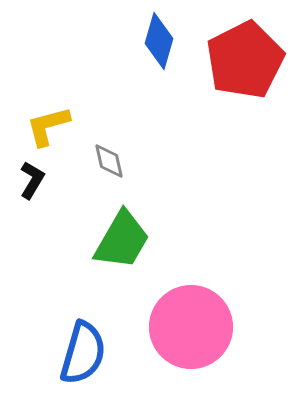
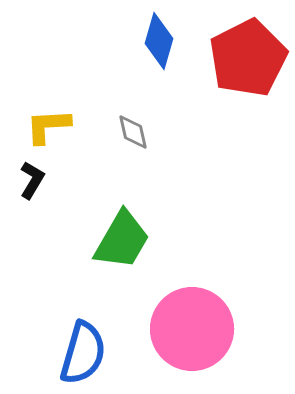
red pentagon: moved 3 px right, 2 px up
yellow L-shape: rotated 12 degrees clockwise
gray diamond: moved 24 px right, 29 px up
pink circle: moved 1 px right, 2 px down
